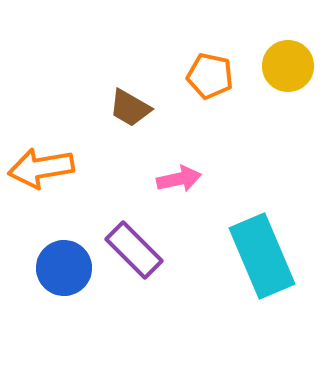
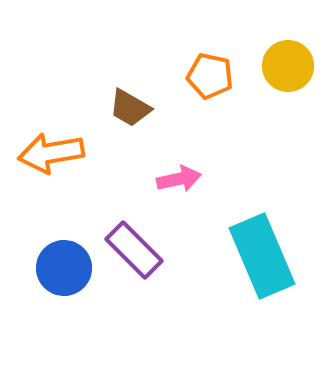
orange arrow: moved 10 px right, 15 px up
